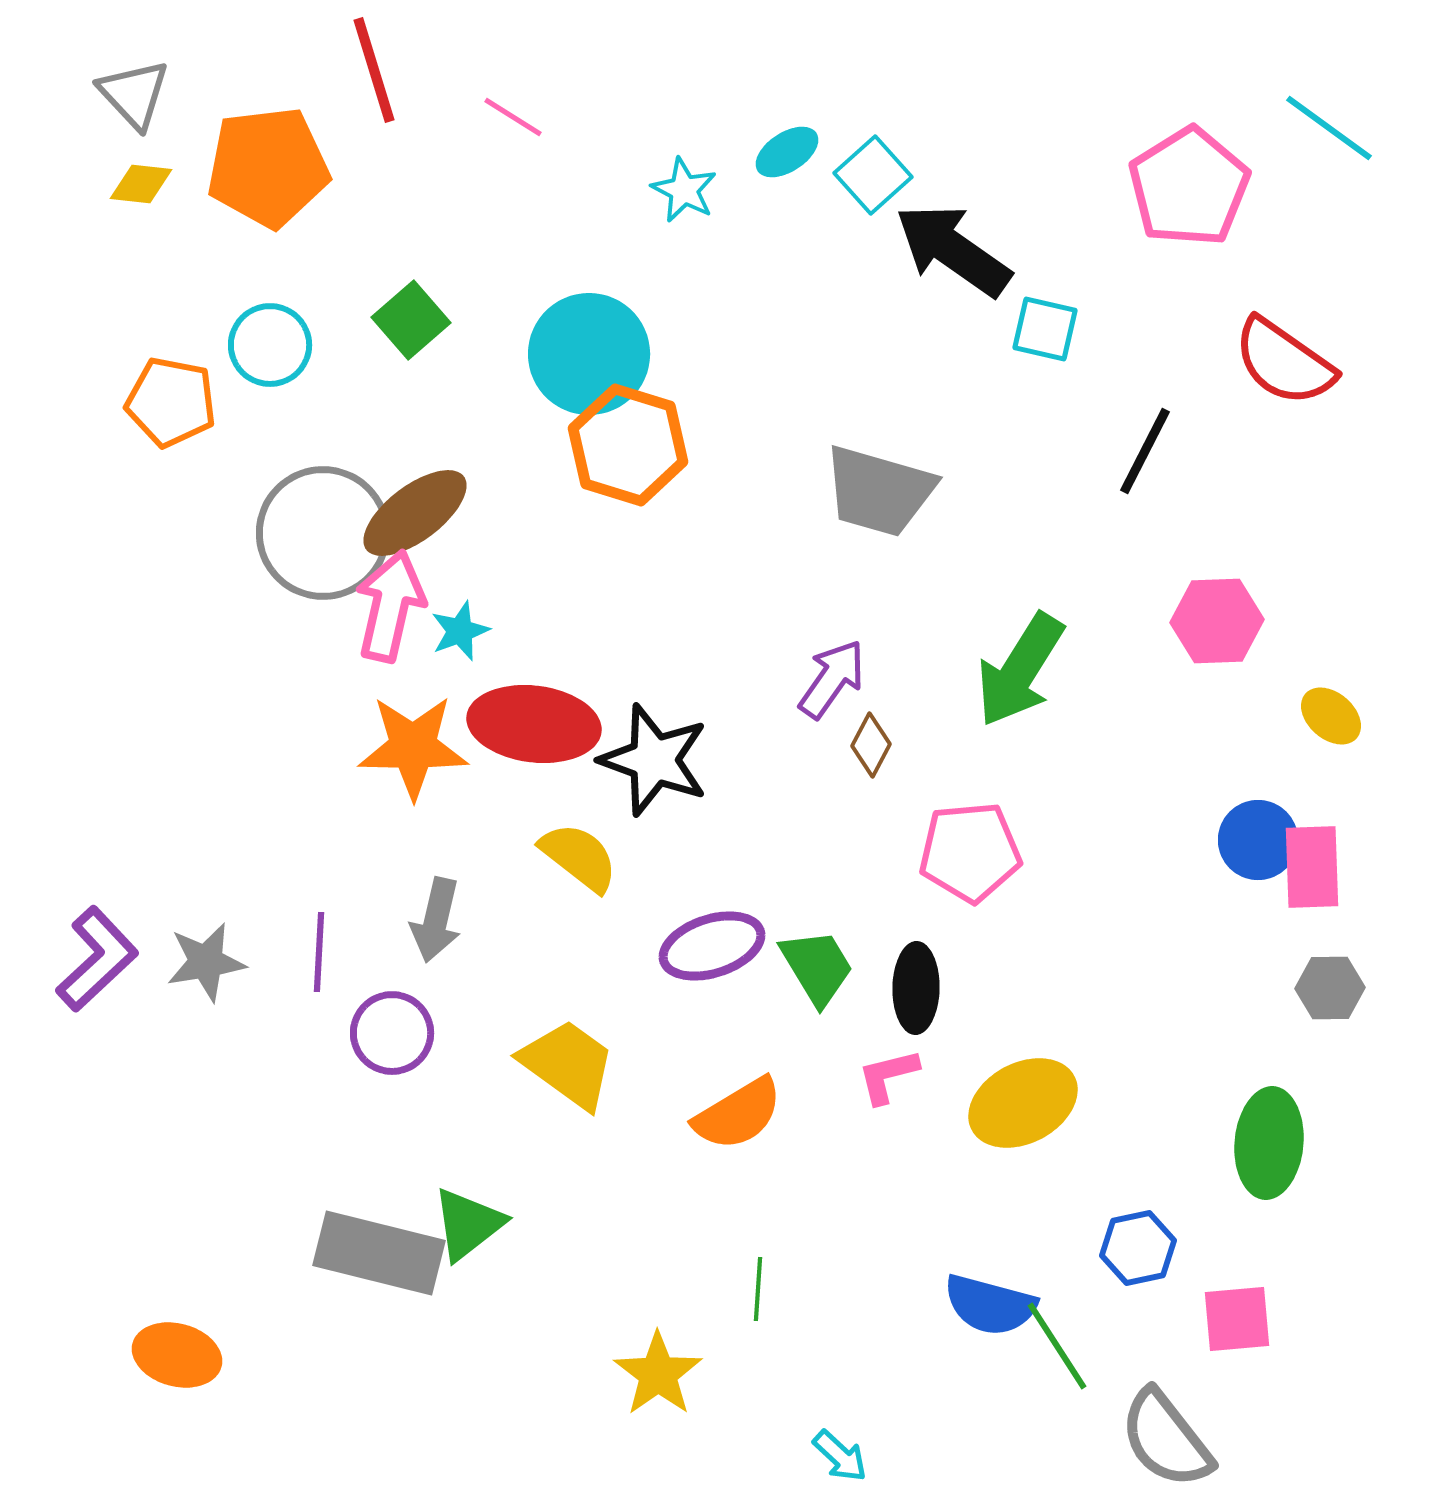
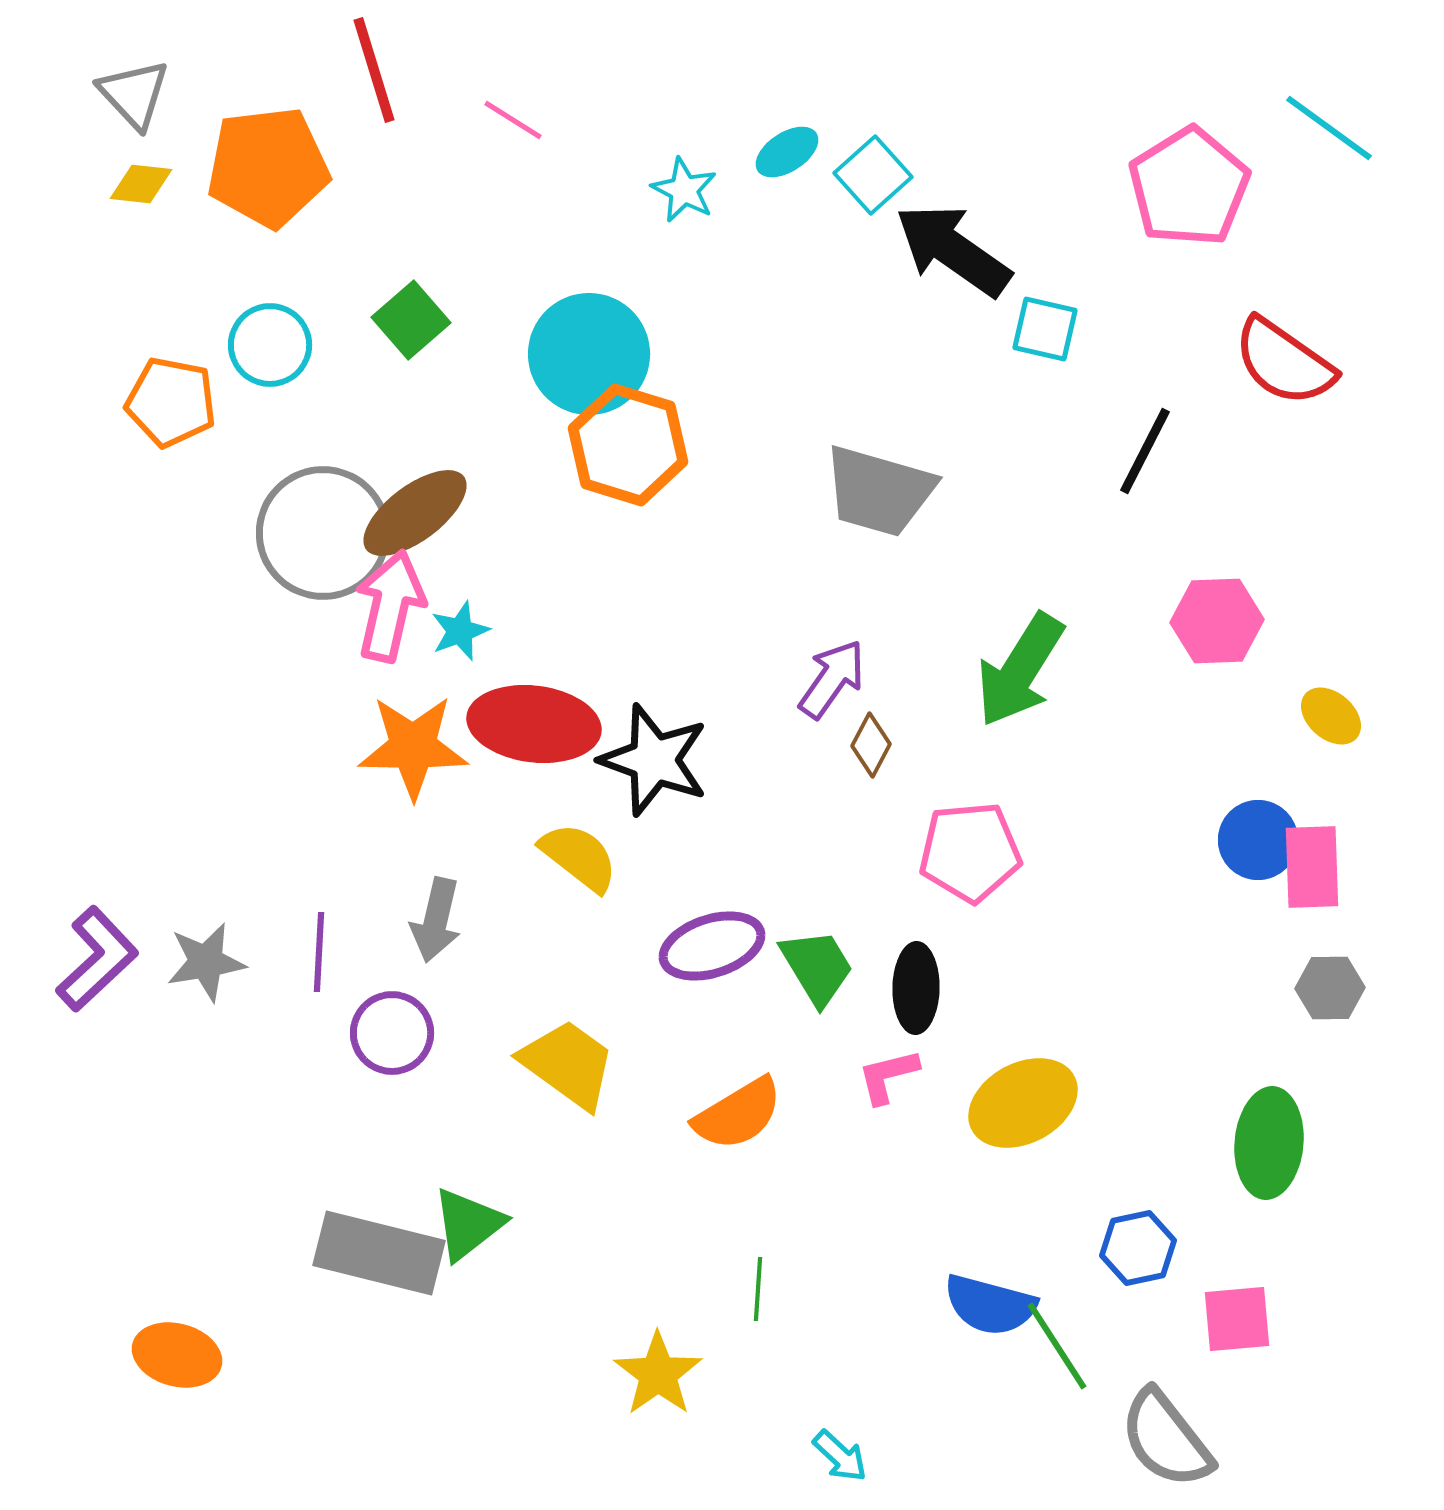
pink line at (513, 117): moved 3 px down
